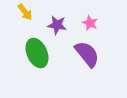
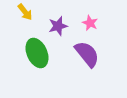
purple star: moved 1 px right, 1 px down; rotated 24 degrees counterclockwise
